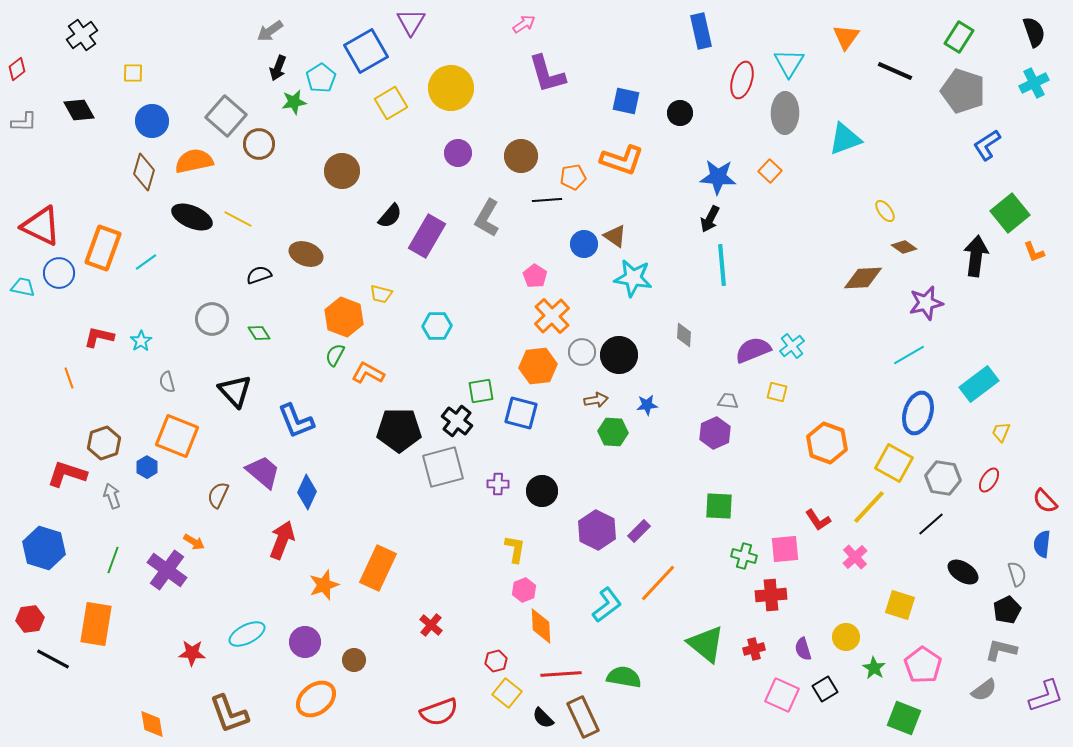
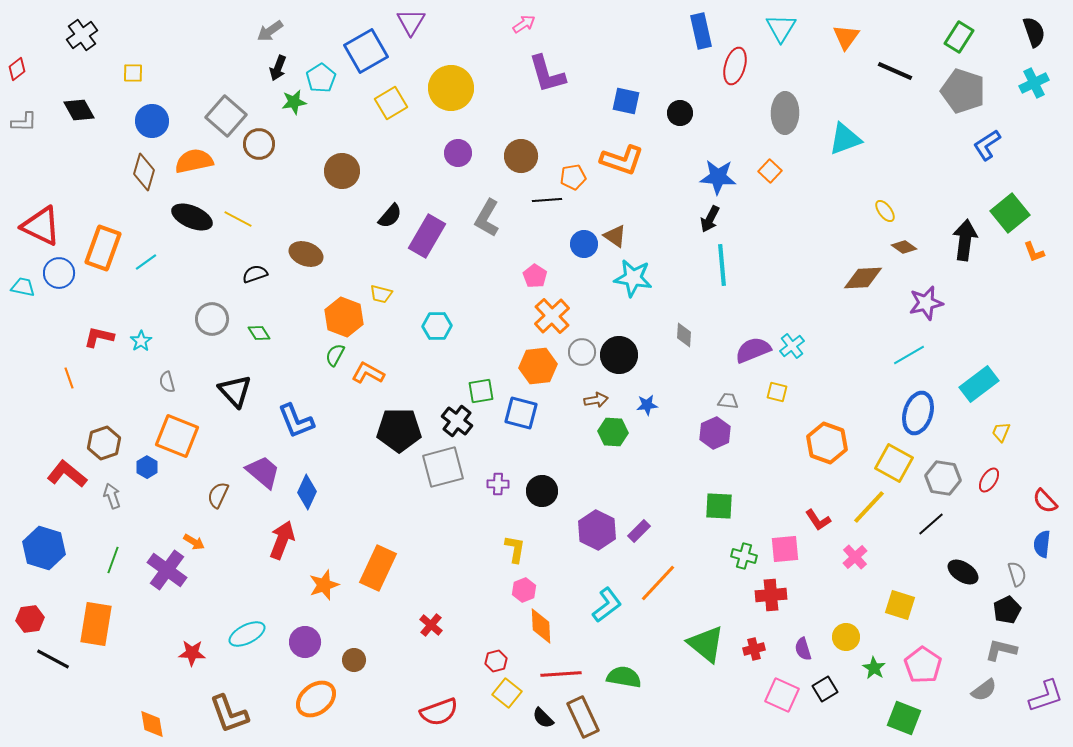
cyan triangle at (789, 63): moved 8 px left, 35 px up
red ellipse at (742, 80): moved 7 px left, 14 px up
black arrow at (976, 256): moved 11 px left, 16 px up
black semicircle at (259, 275): moved 4 px left, 1 px up
red L-shape at (67, 474): rotated 21 degrees clockwise
